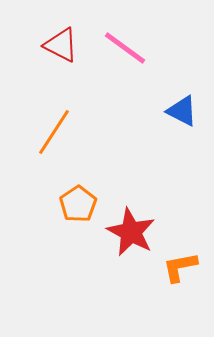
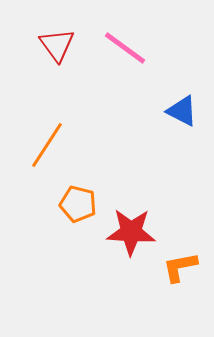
red triangle: moved 4 px left; rotated 27 degrees clockwise
orange line: moved 7 px left, 13 px down
orange pentagon: rotated 24 degrees counterclockwise
red star: rotated 24 degrees counterclockwise
